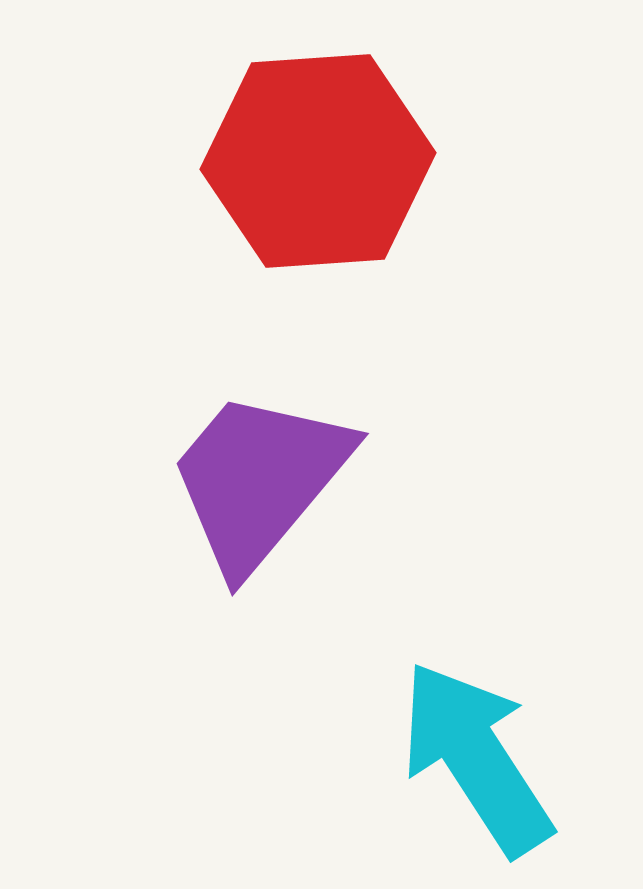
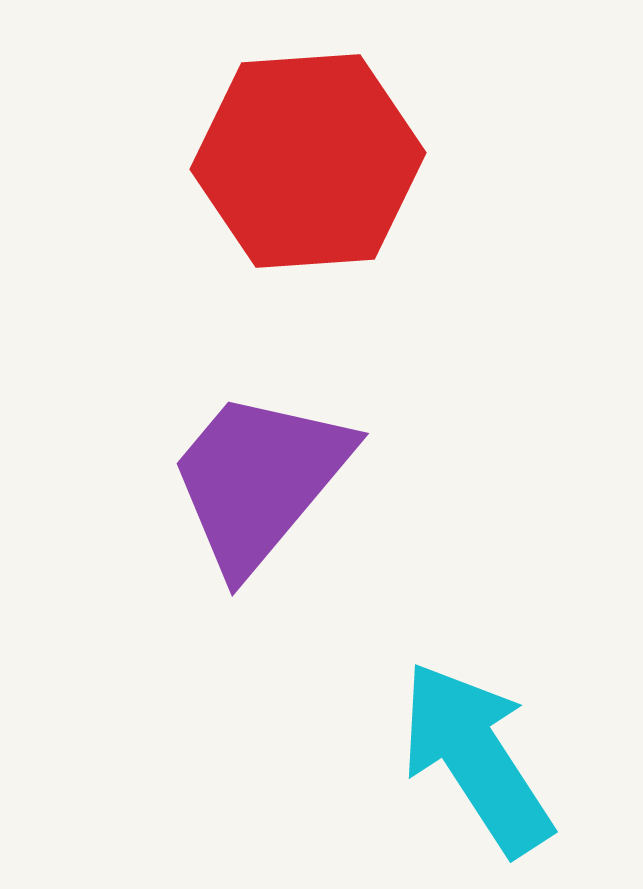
red hexagon: moved 10 px left
